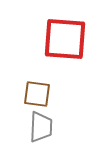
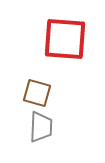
brown square: moved 1 px up; rotated 8 degrees clockwise
